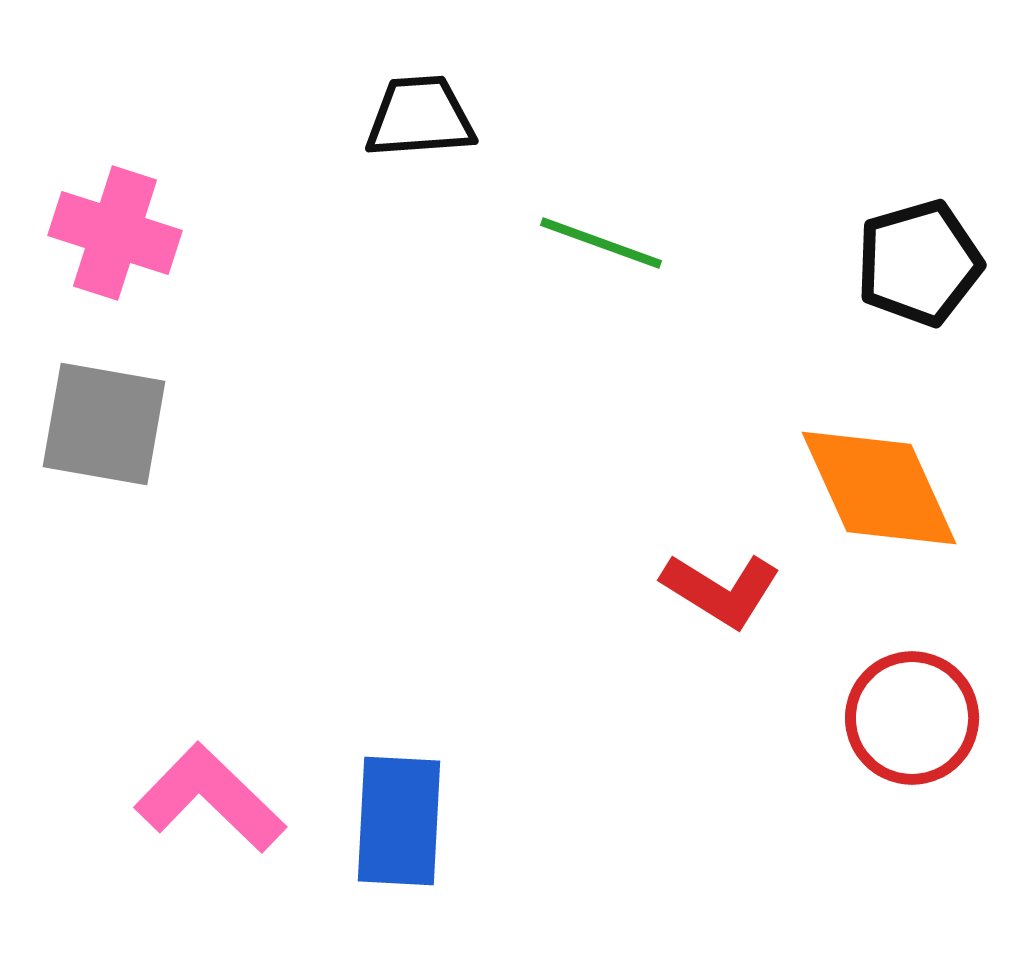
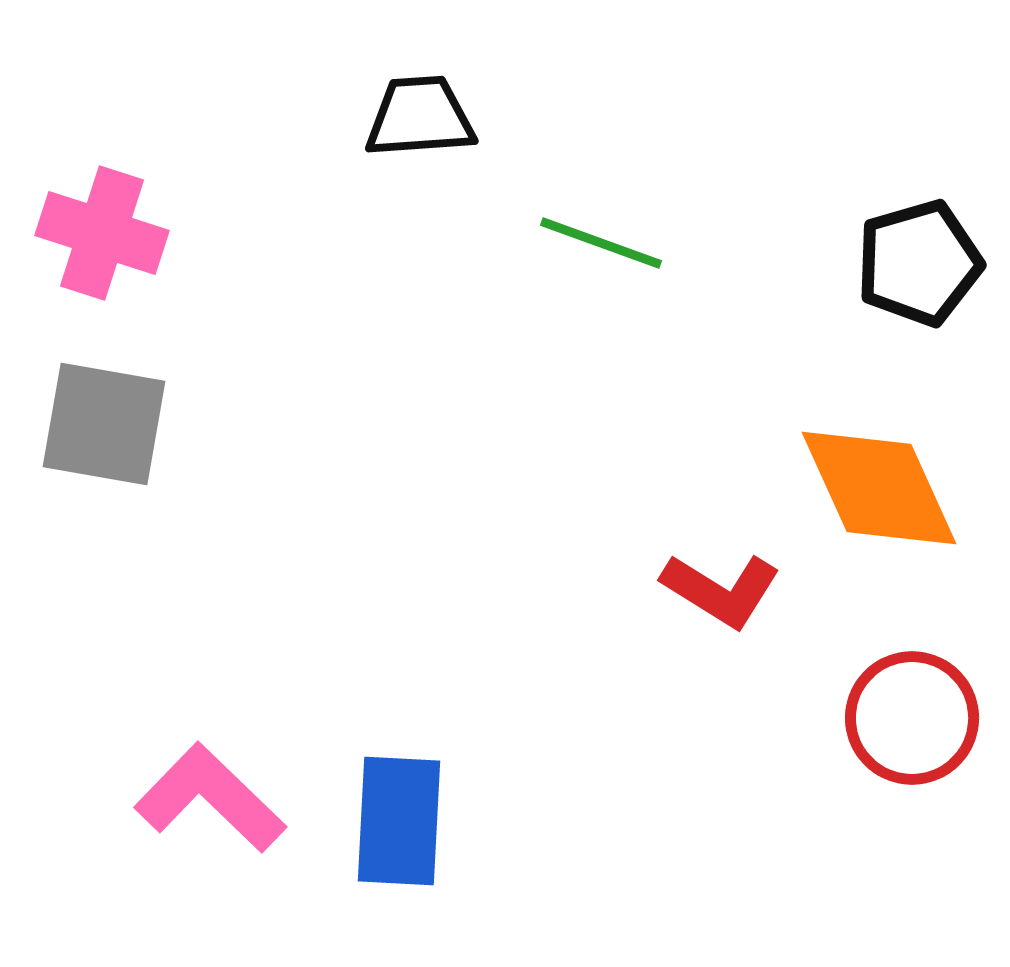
pink cross: moved 13 px left
